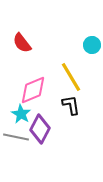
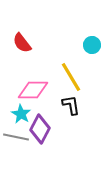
pink diamond: rotated 24 degrees clockwise
